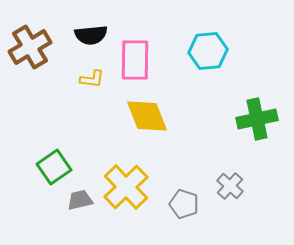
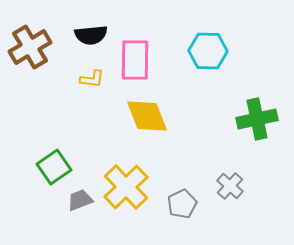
cyan hexagon: rotated 6 degrees clockwise
gray trapezoid: rotated 8 degrees counterclockwise
gray pentagon: moved 2 px left; rotated 28 degrees clockwise
